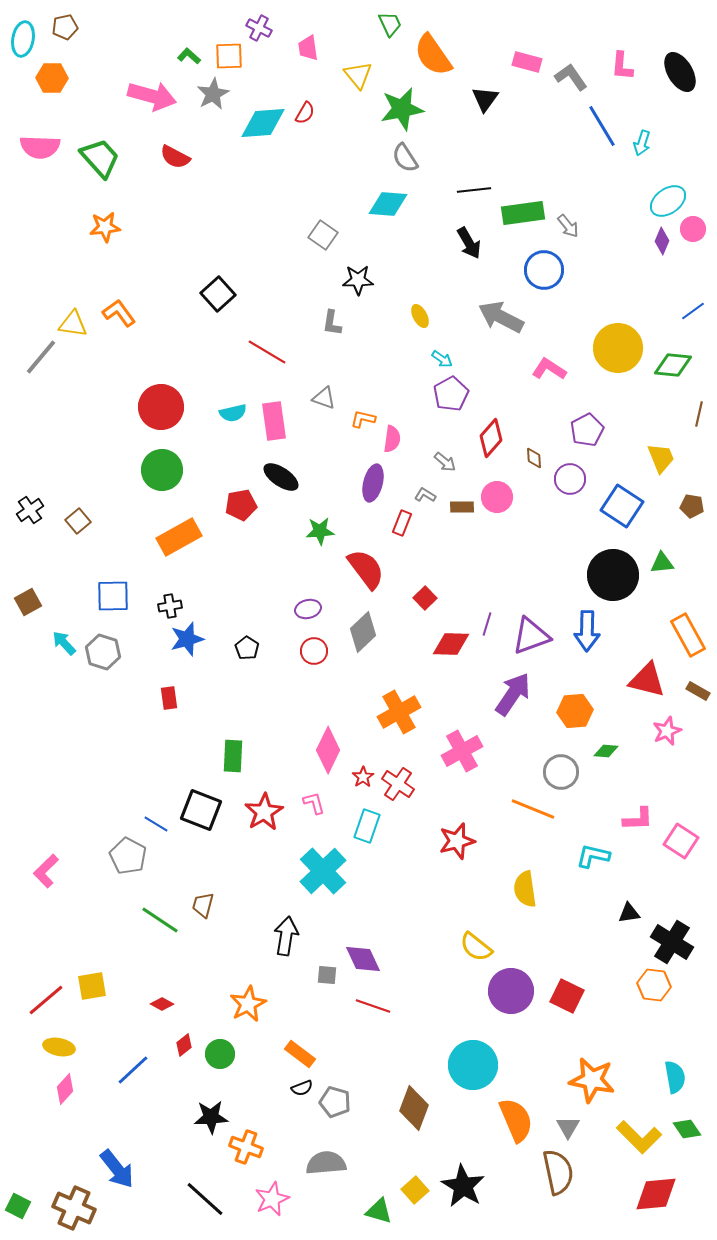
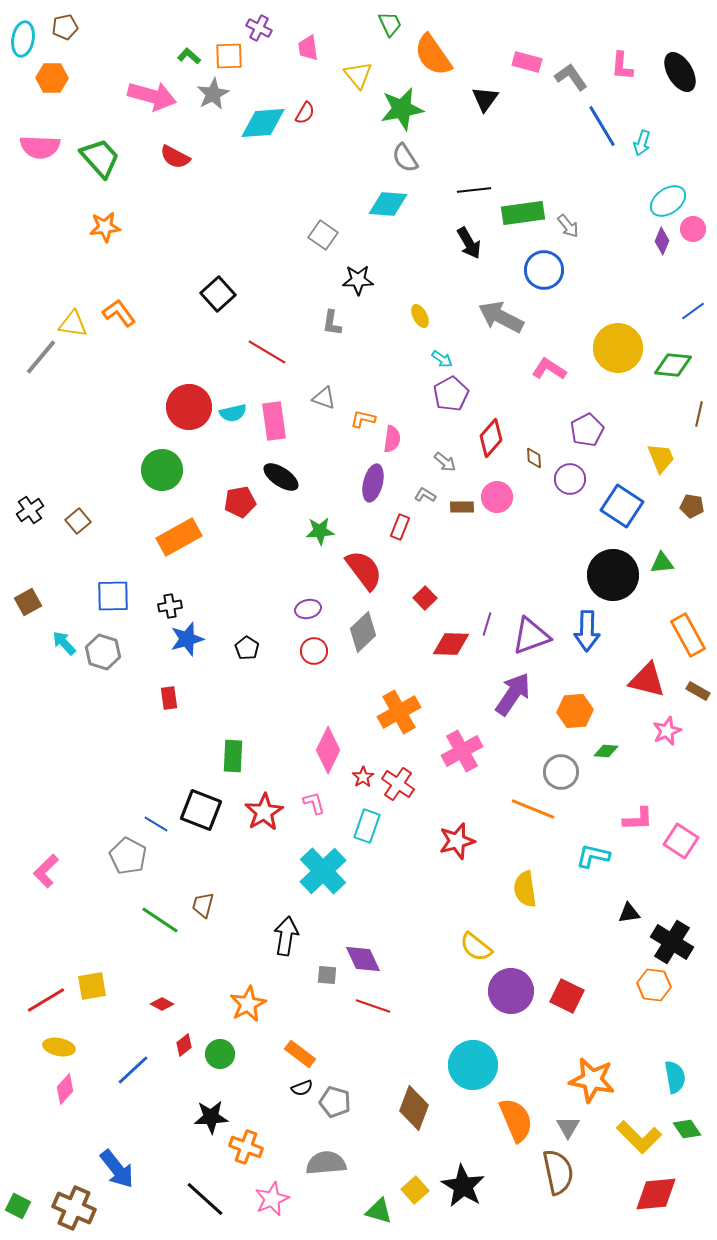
red circle at (161, 407): moved 28 px right
red pentagon at (241, 505): moved 1 px left, 3 px up
red rectangle at (402, 523): moved 2 px left, 4 px down
red semicircle at (366, 569): moved 2 px left, 1 px down
red line at (46, 1000): rotated 9 degrees clockwise
